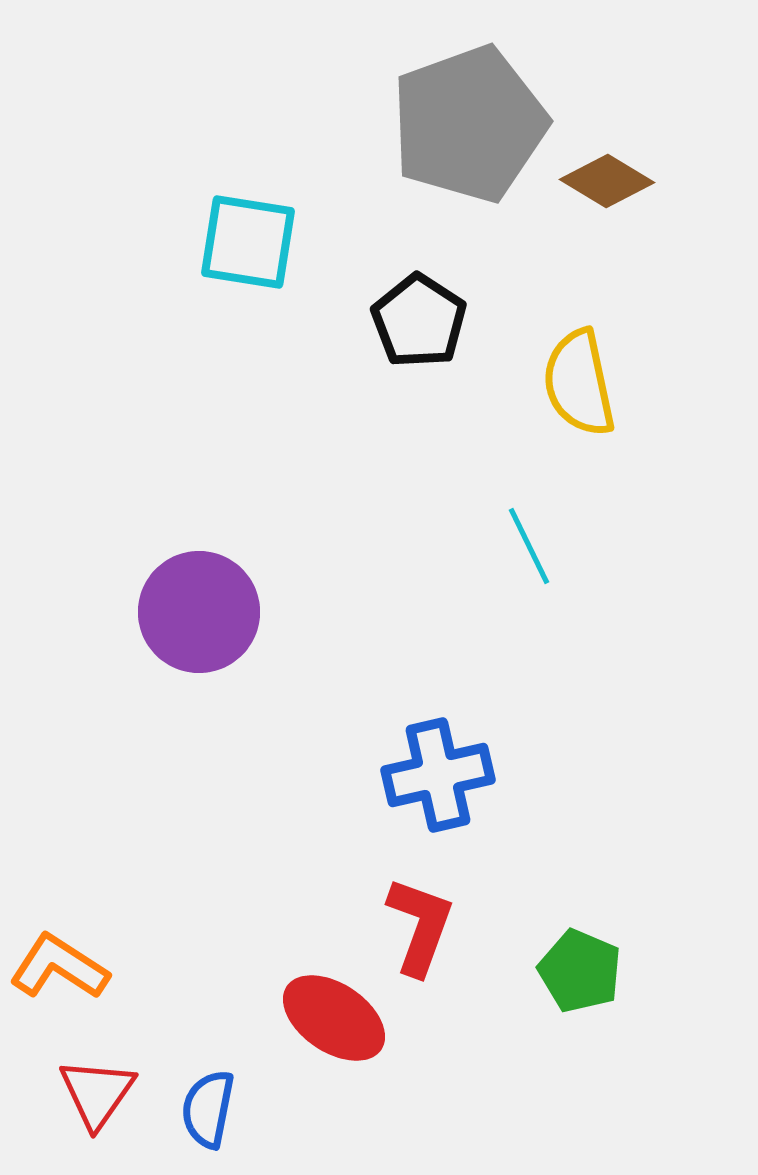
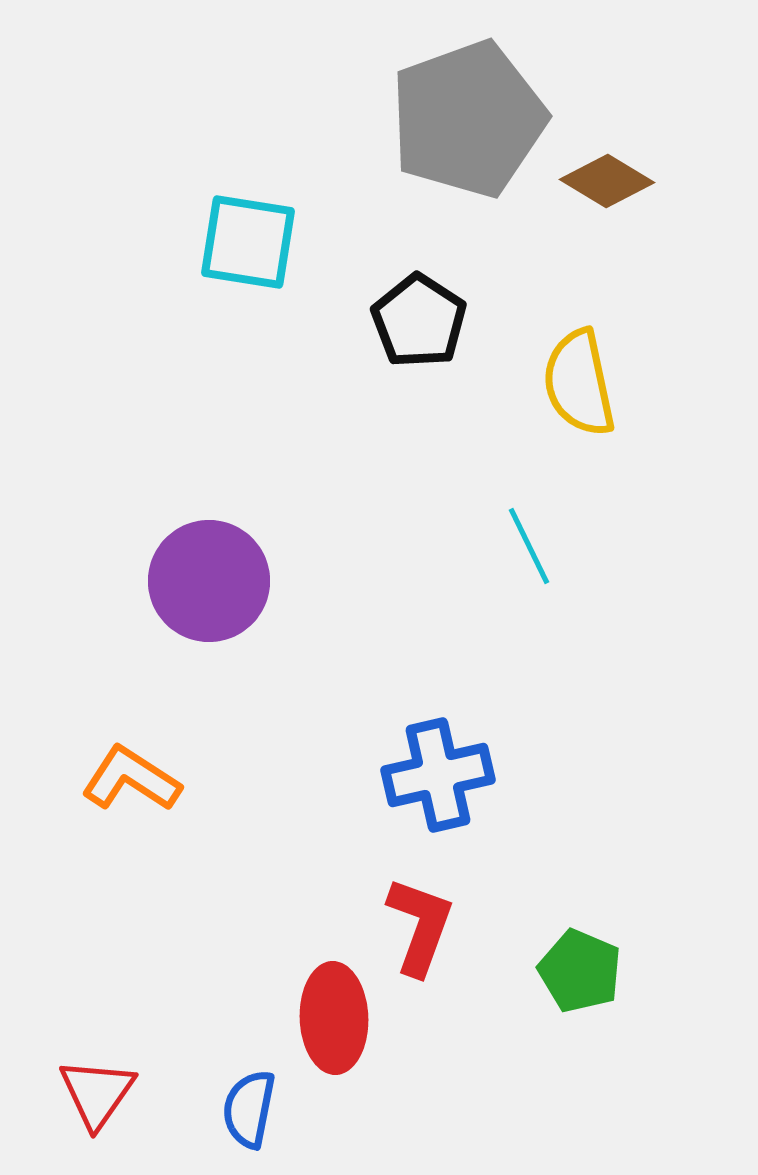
gray pentagon: moved 1 px left, 5 px up
purple circle: moved 10 px right, 31 px up
orange L-shape: moved 72 px right, 188 px up
red ellipse: rotated 54 degrees clockwise
blue semicircle: moved 41 px right
